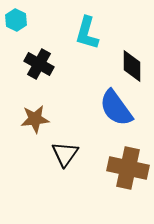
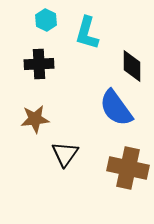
cyan hexagon: moved 30 px right
black cross: rotated 32 degrees counterclockwise
